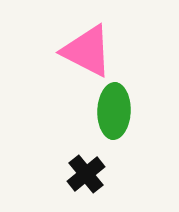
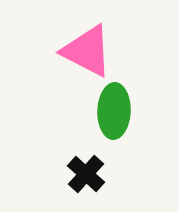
black cross: rotated 9 degrees counterclockwise
